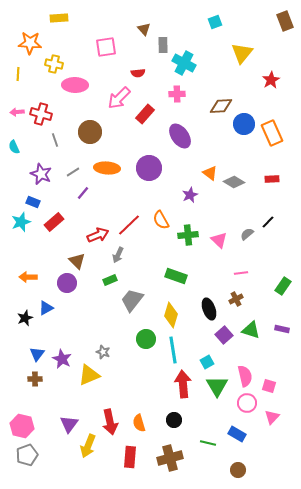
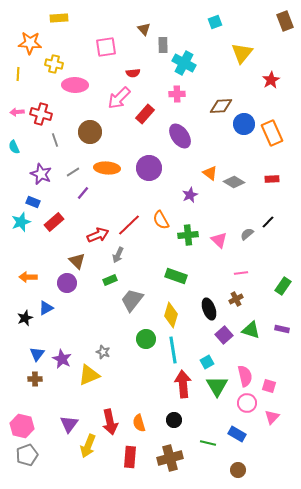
red semicircle at (138, 73): moved 5 px left
